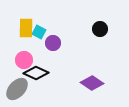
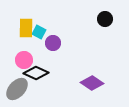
black circle: moved 5 px right, 10 px up
